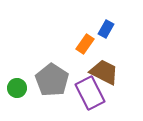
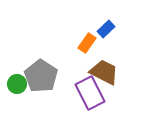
blue rectangle: rotated 18 degrees clockwise
orange rectangle: moved 2 px right, 1 px up
gray pentagon: moved 11 px left, 4 px up
green circle: moved 4 px up
